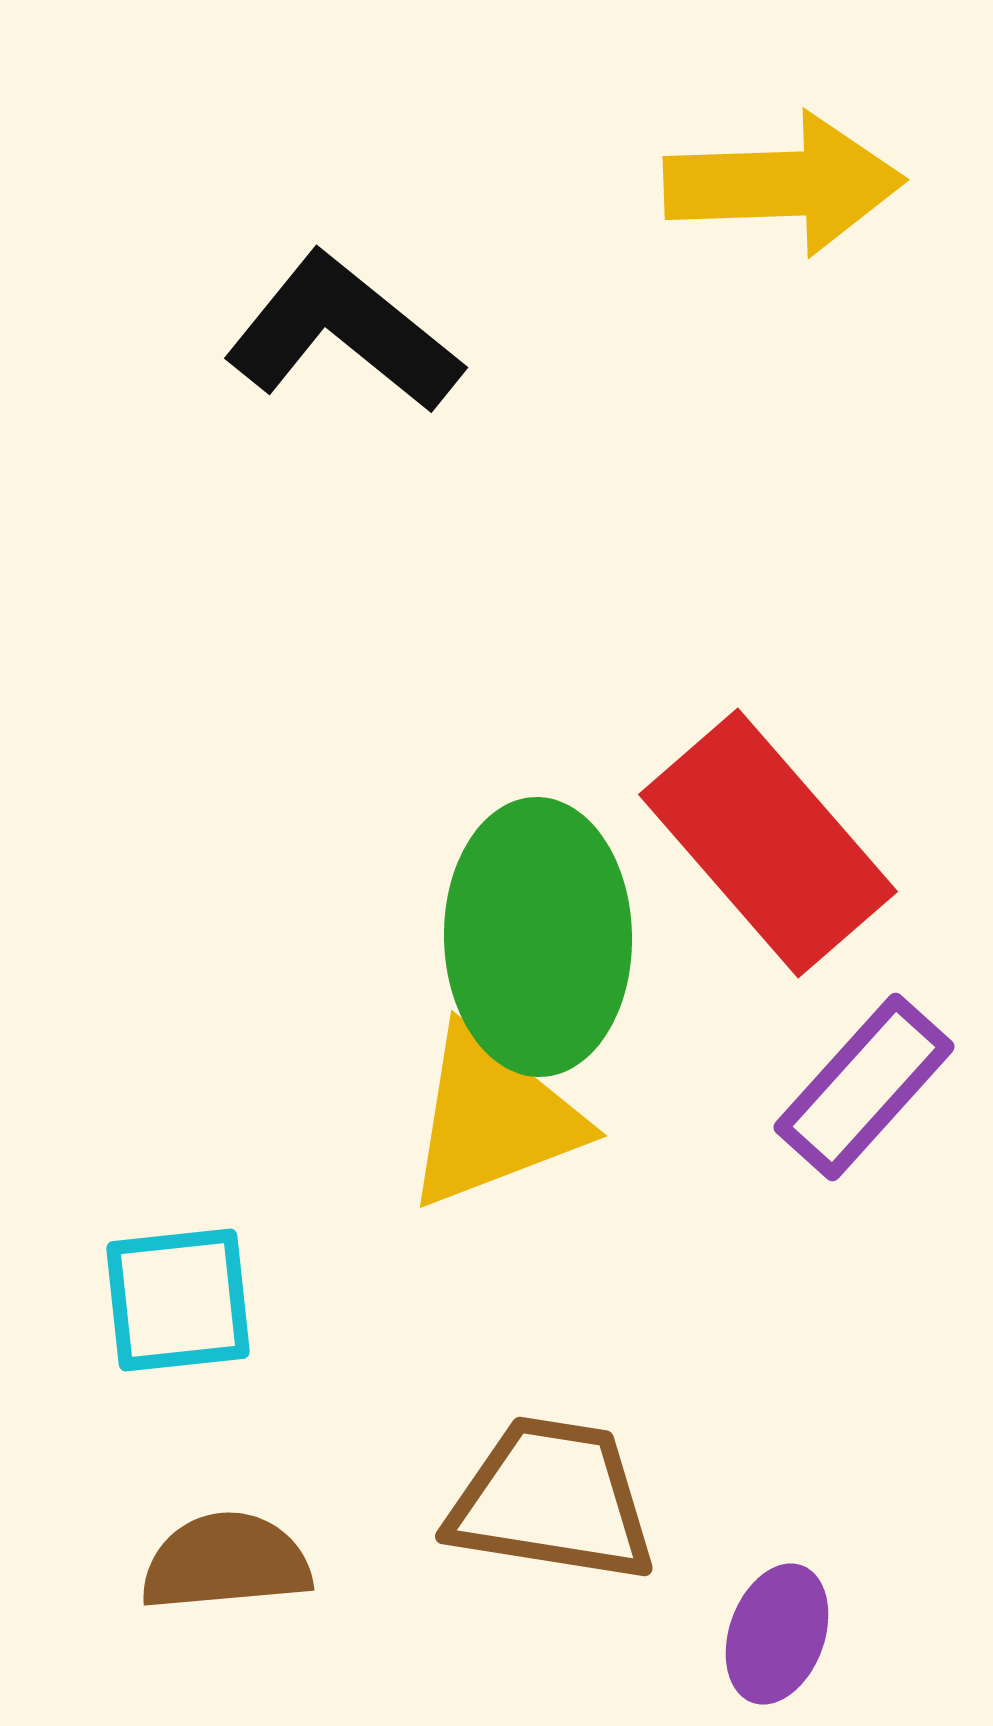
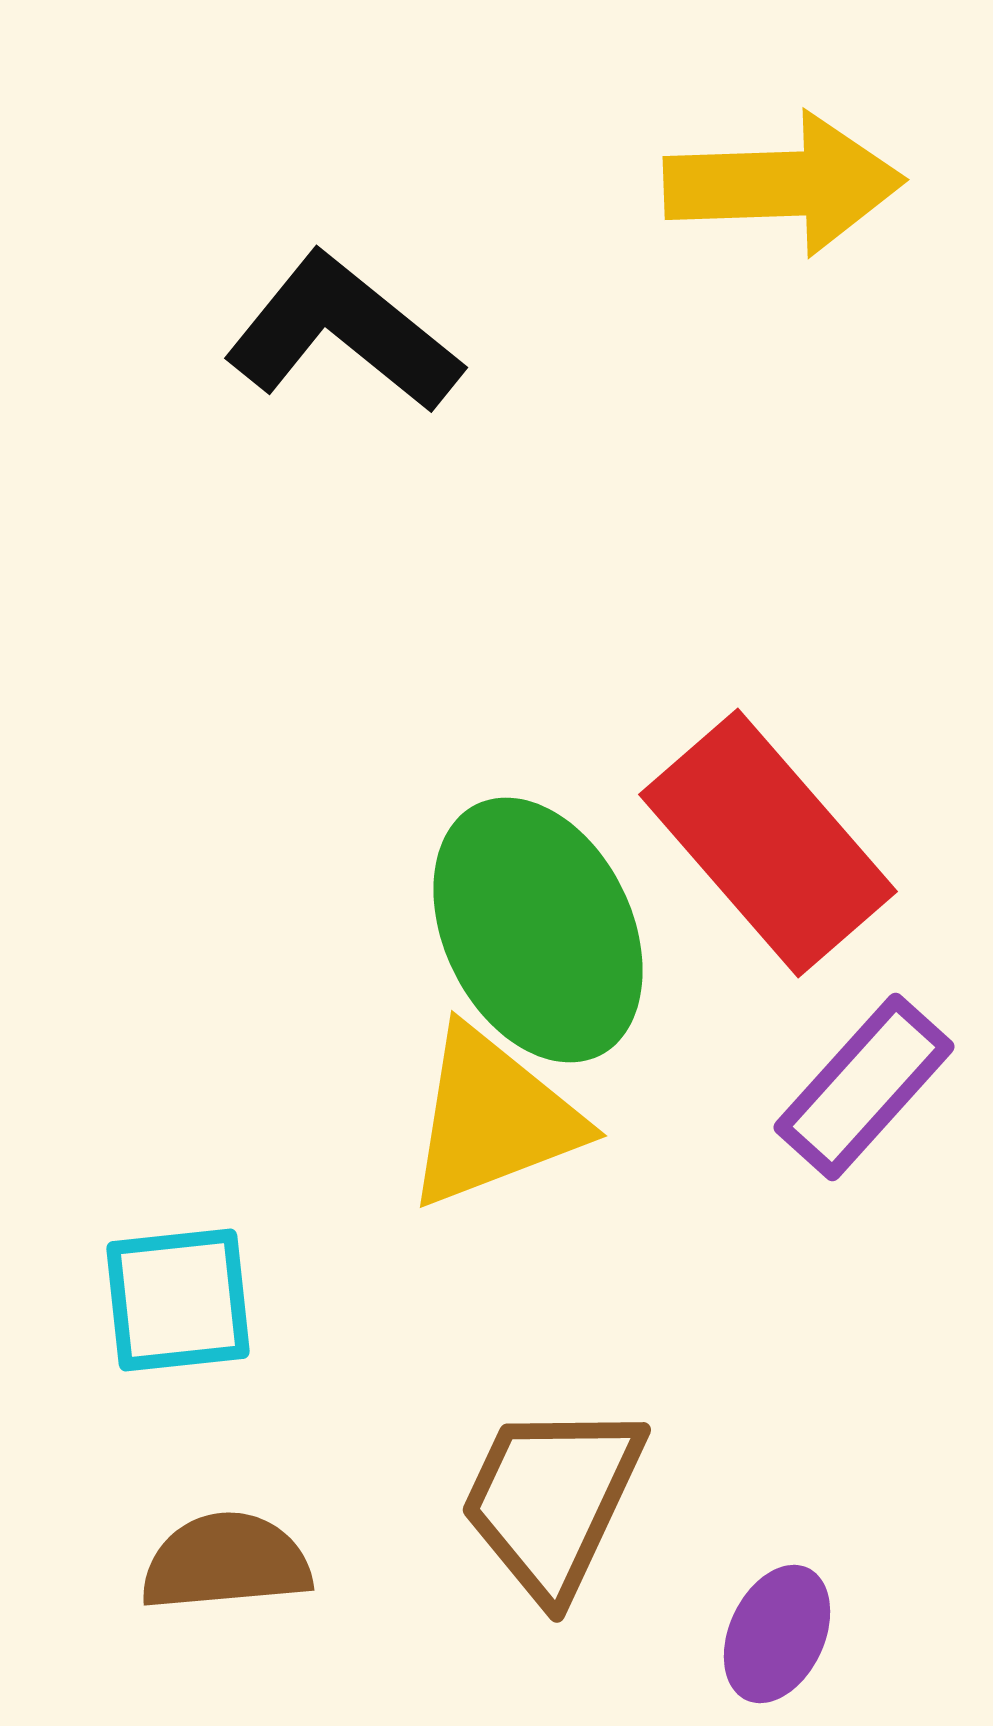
green ellipse: moved 7 px up; rotated 25 degrees counterclockwise
brown trapezoid: rotated 74 degrees counterclockwise
purple ellipse: rotated 5 degrees clockwise
